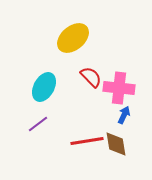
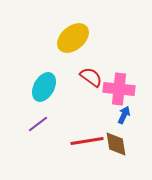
red semicircle: rotated 10 degrees counterclockwise
pink cross: moved 1 px down
